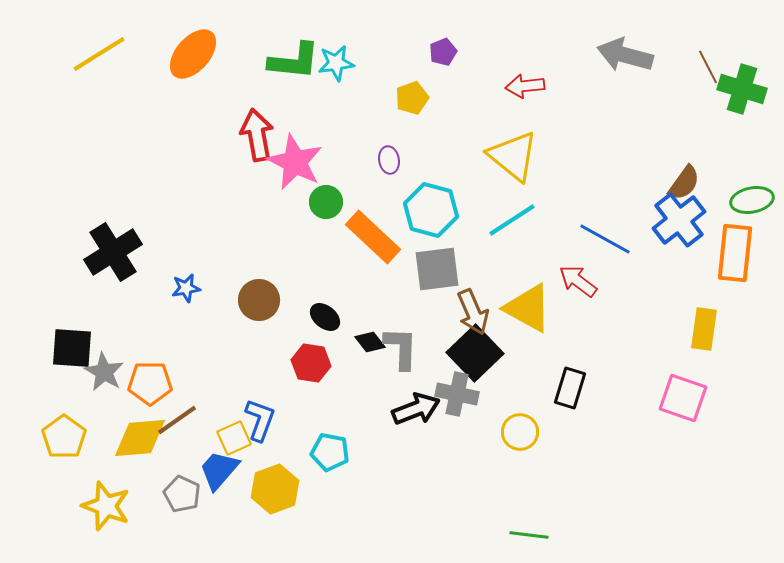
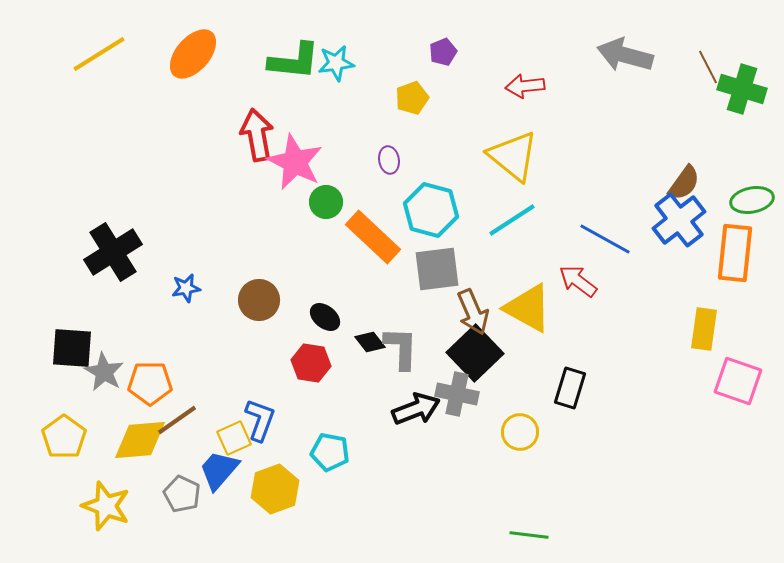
pink square at (683, 398): moved 55 px right, 17 px up
yellow diamond at (140, 438): moved 2 px down
